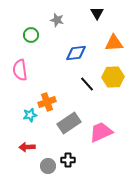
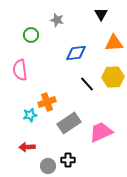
black triangle: moved 4 px right, 1 px down
